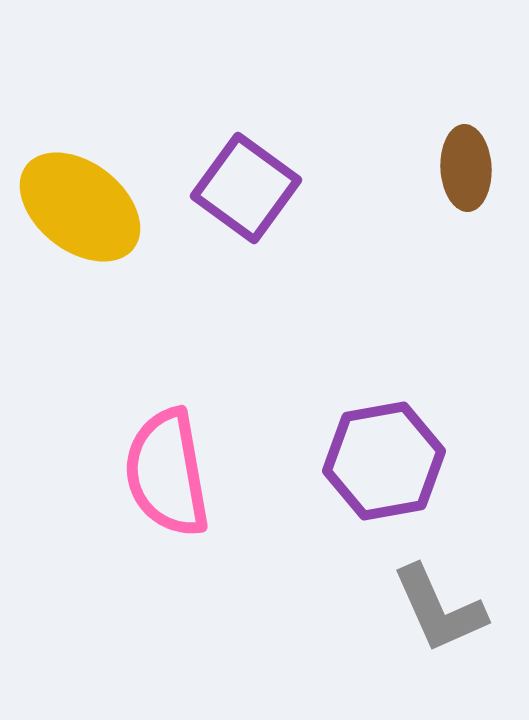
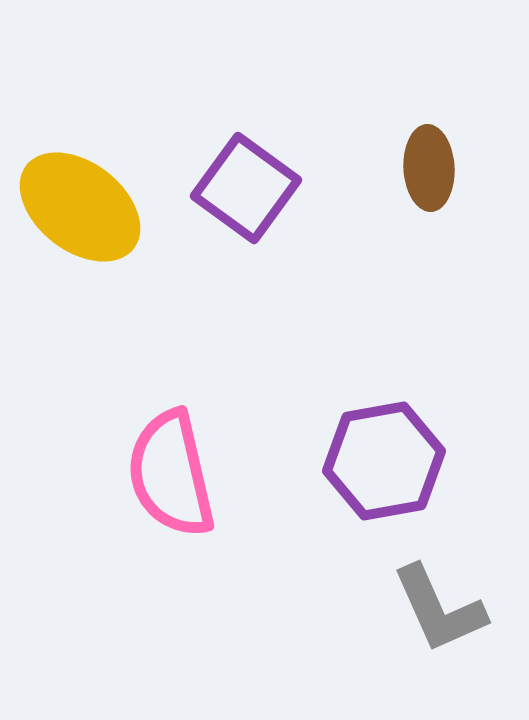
brown ellipse: moved 37 px left
pink semicircle: moved 4 px right, 1 px down; rotated 3 degrees counterclockwise
